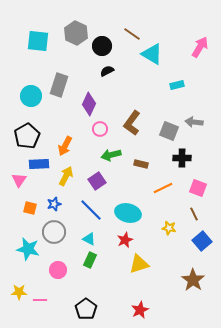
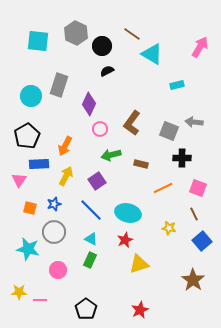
cyan triangle at (89, 239): moved 2 px right
